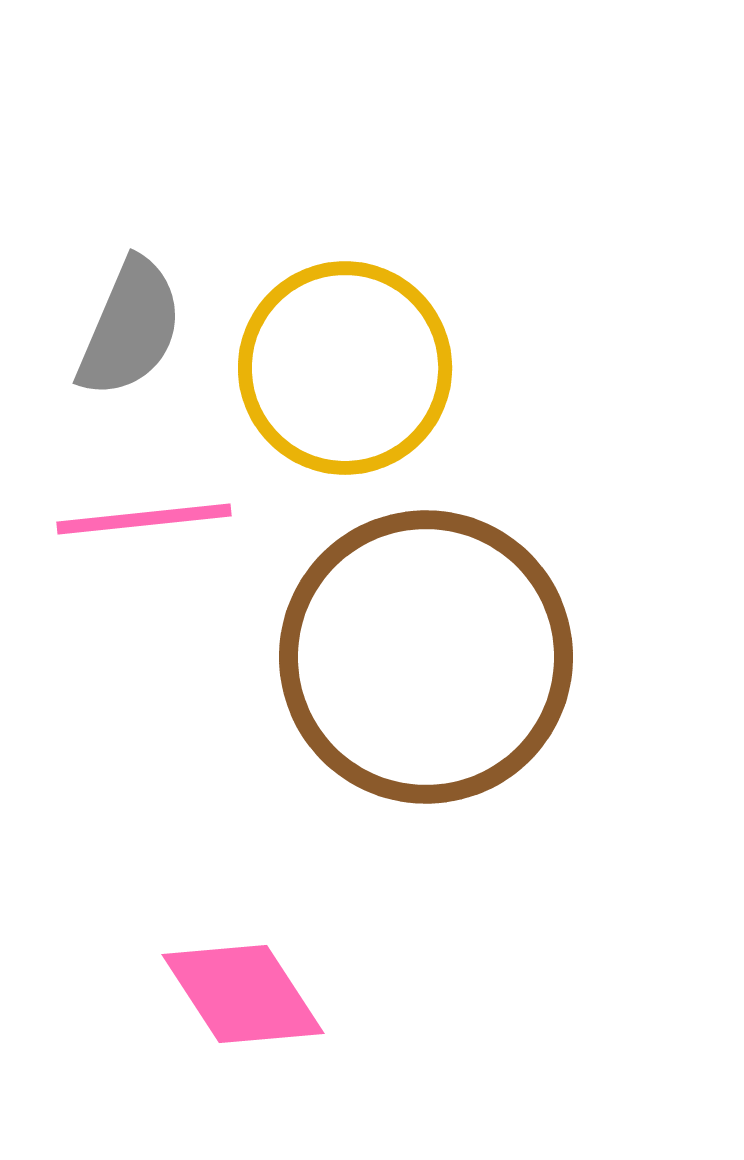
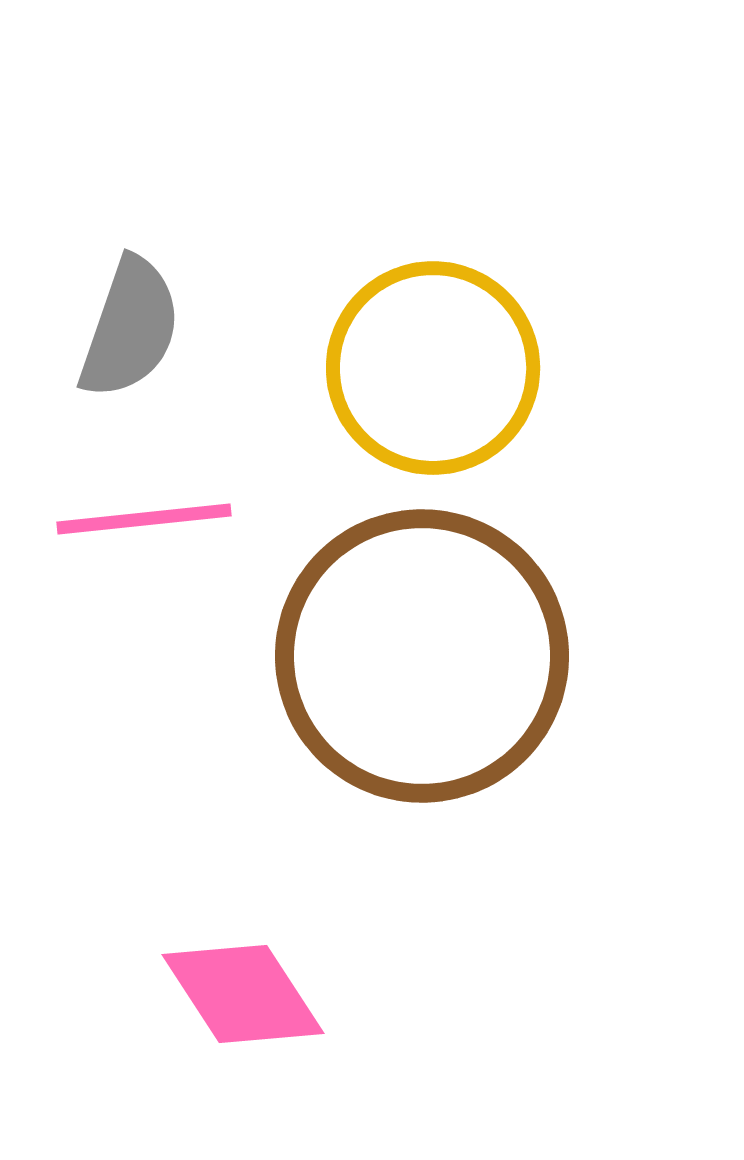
gray semicircle: rotated 4 degrees counterclockwise
yellow circle: moved 88 px right
brown circle: moved 4 px left, 1 px up
